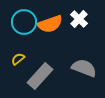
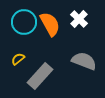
orange semicircle: rotated 100 degrees counterclockwise
gray semicircle: moved 7 px up
